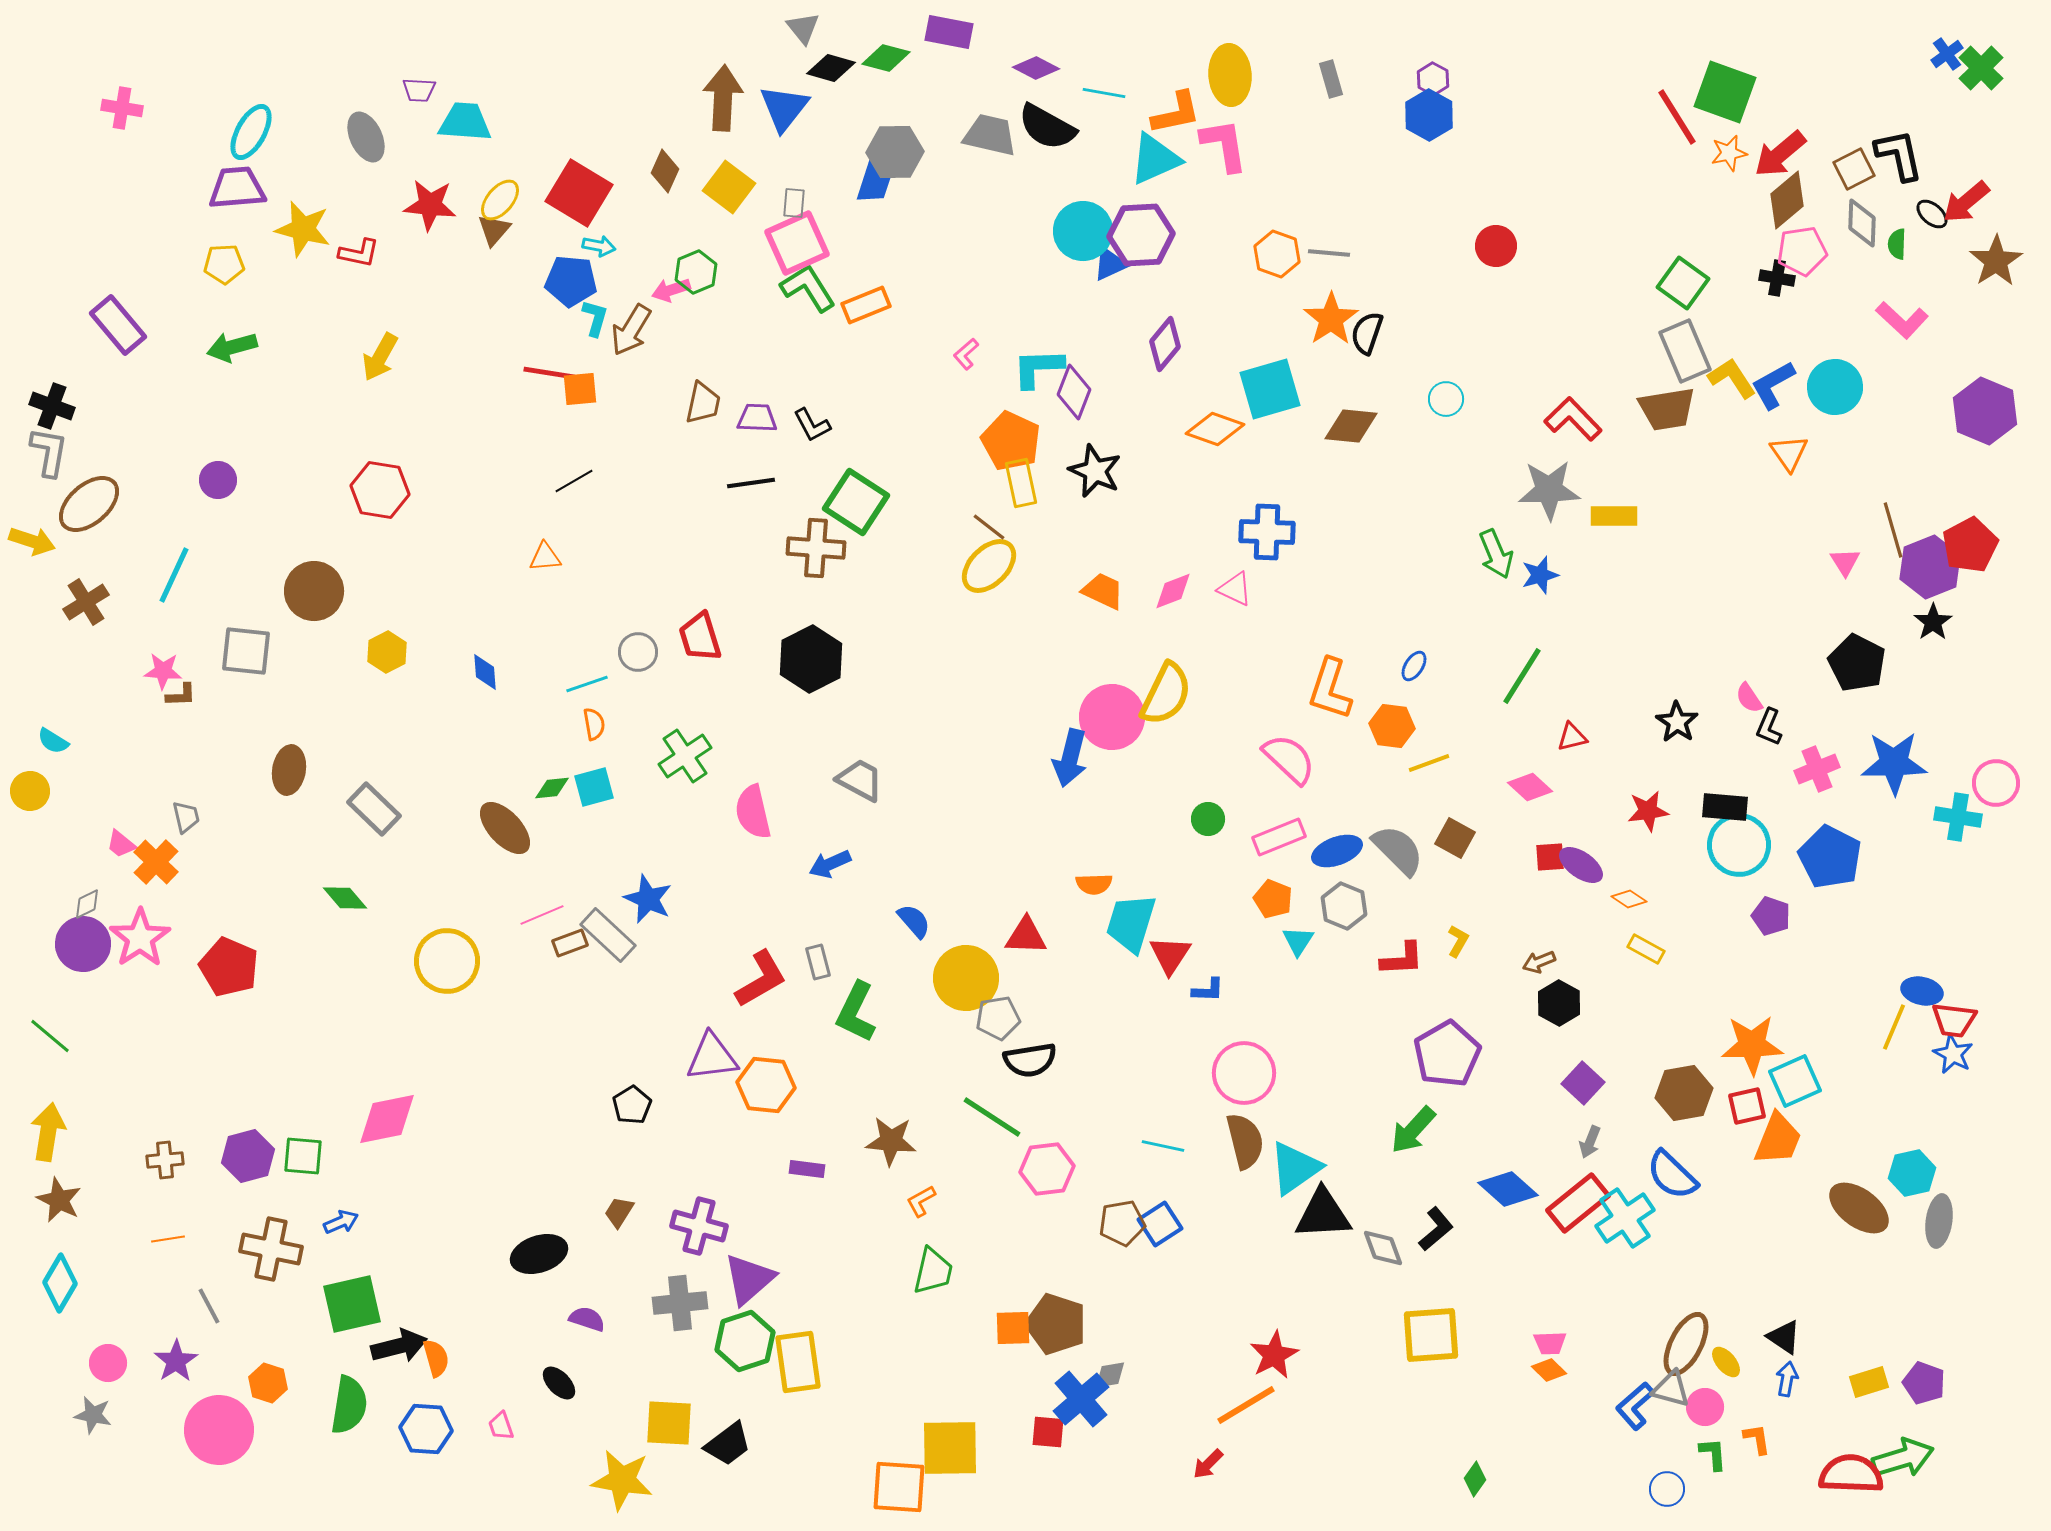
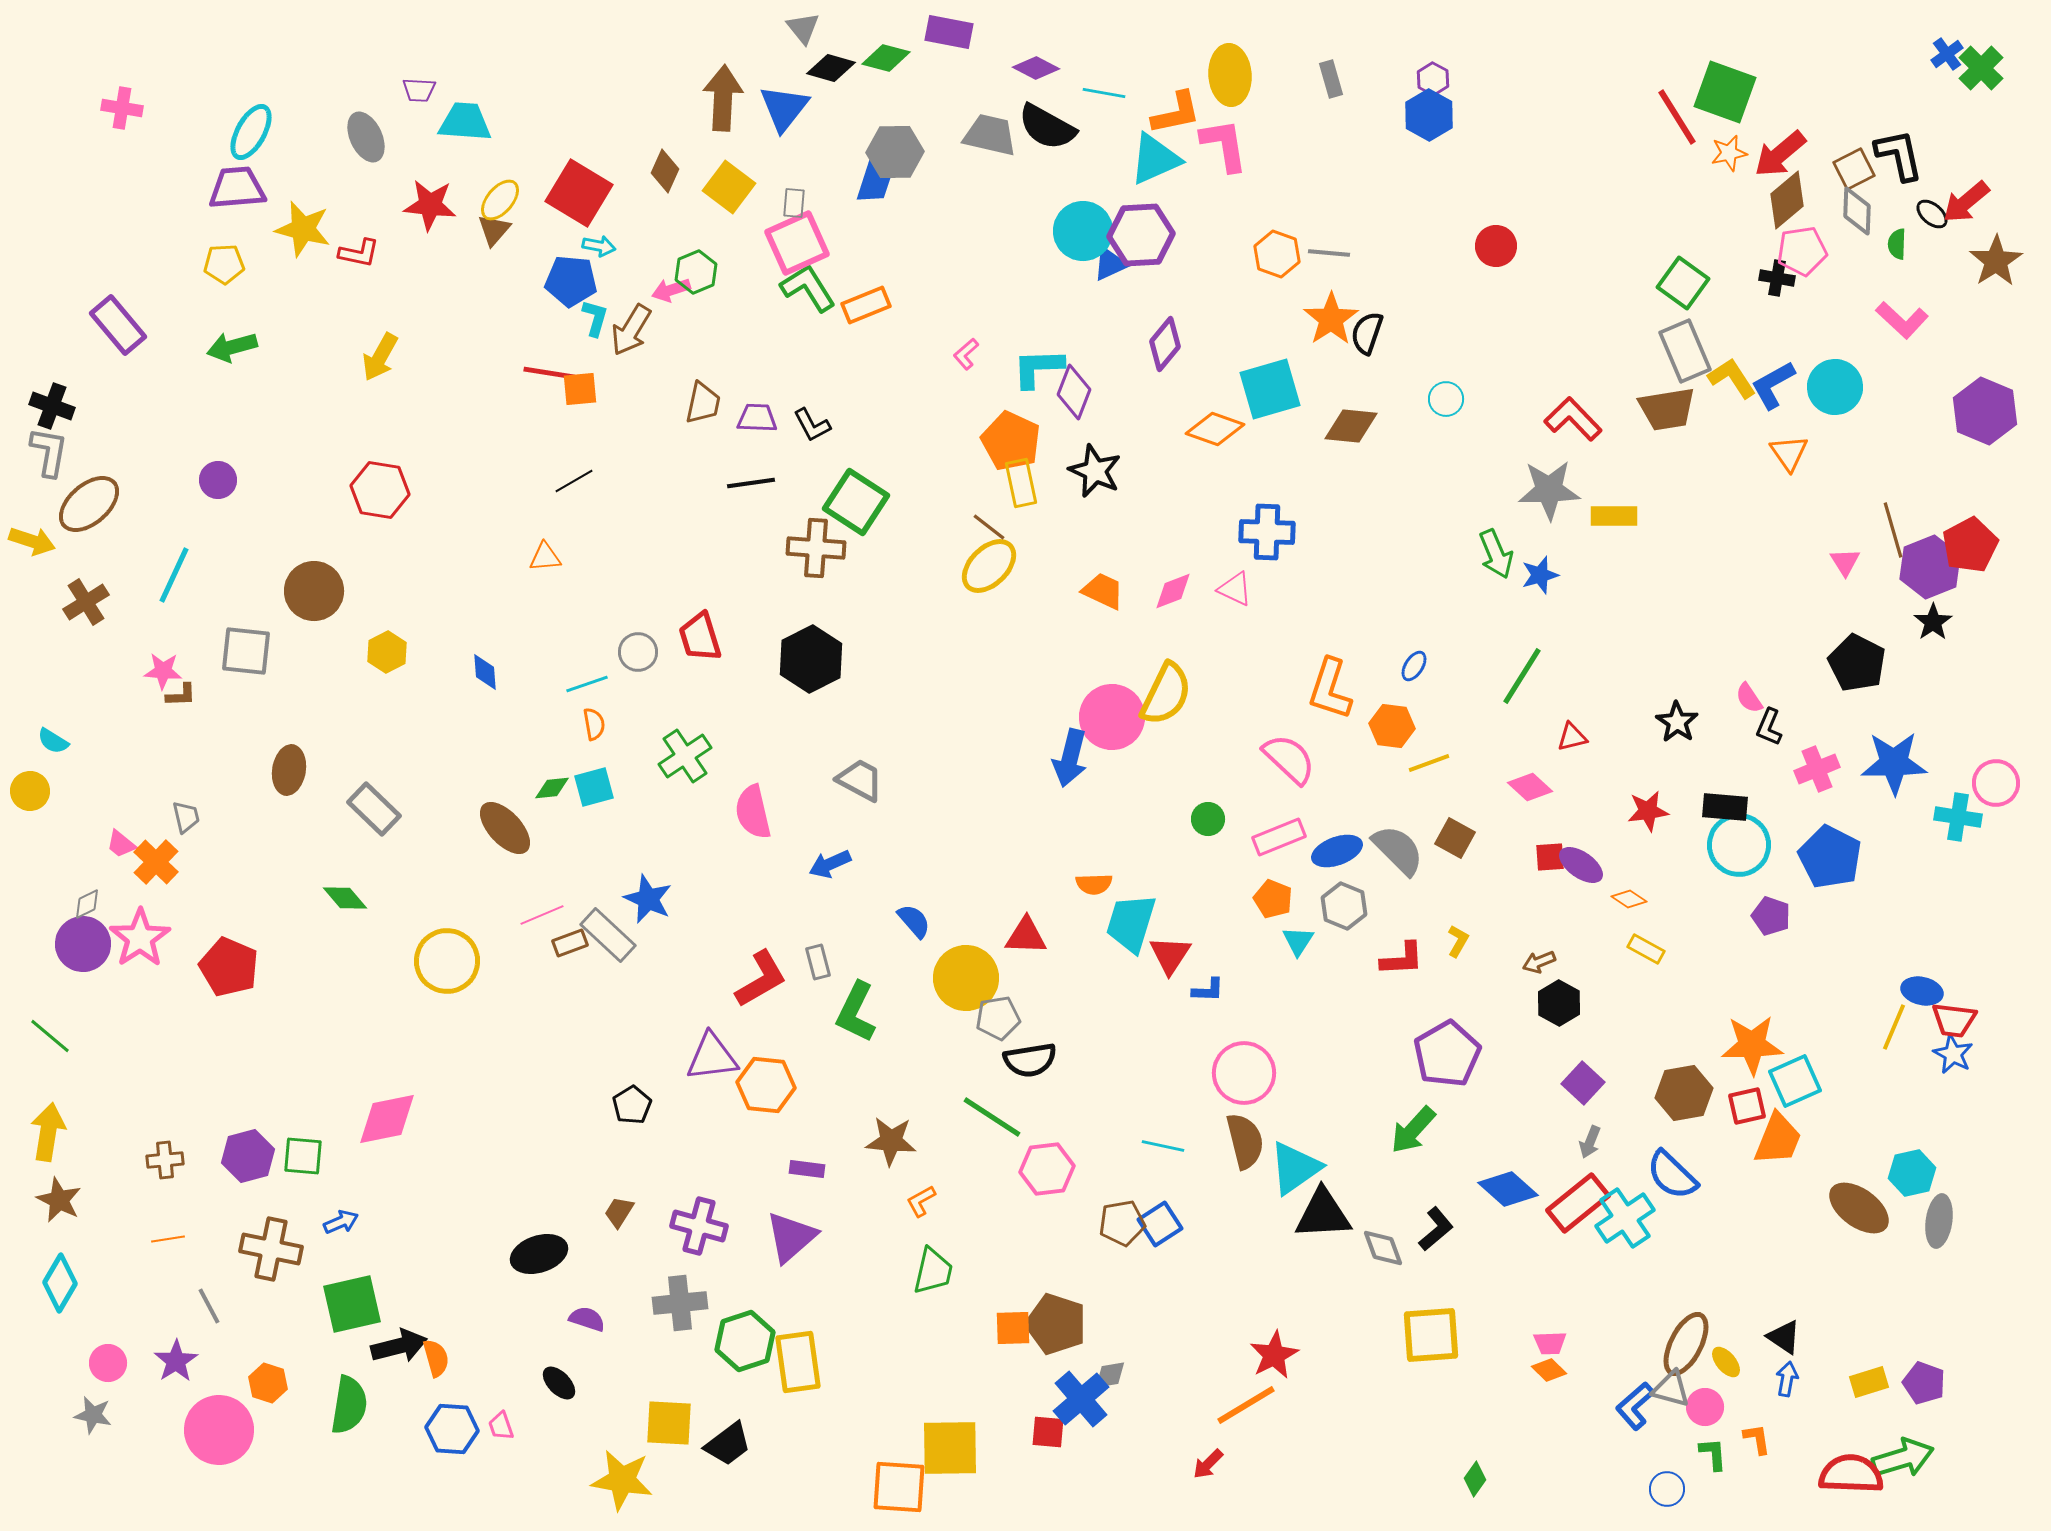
gray diamond at (1862, 223): moved 5 px left, 12 px up
purple triangle at (749, 1279): moved 42 px right, 42 px up
blue hexagon at (426, 1429): moved 26 px right
